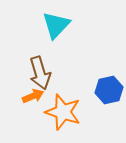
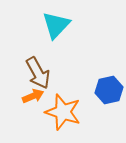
brown arrow: moved 2 px left; rotated 12 degrees counterclockwise
